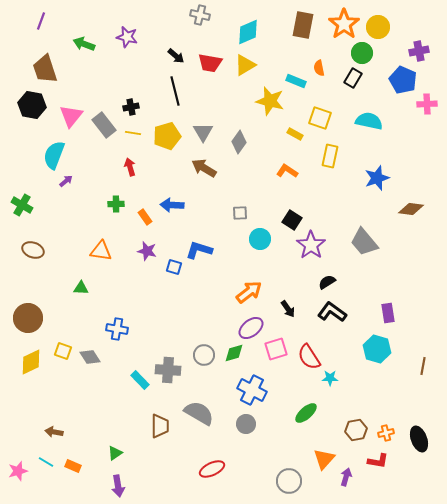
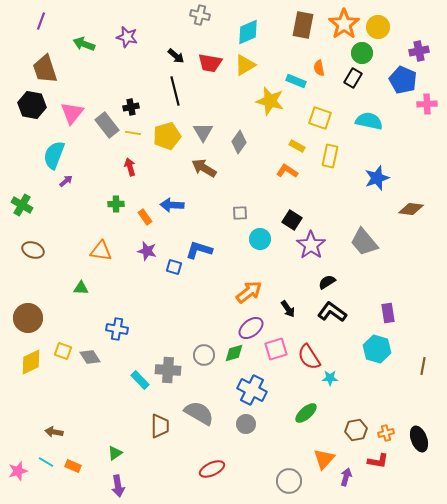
pink triangle at (71, 116): moved 1 px right, 3 px up
gray rectangle at (104, 125): moved 3 px right
yellow rectangle at (295, 134): moved 2 px right, 12 px down
